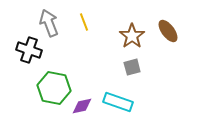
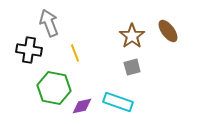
yellow line: moved 9 px left, 31 px down
black cross: rotated 10 degrees counterclockwise
